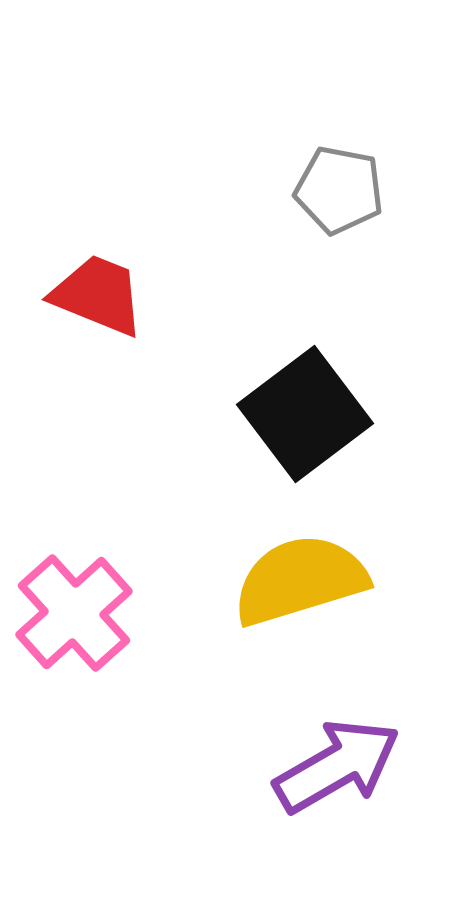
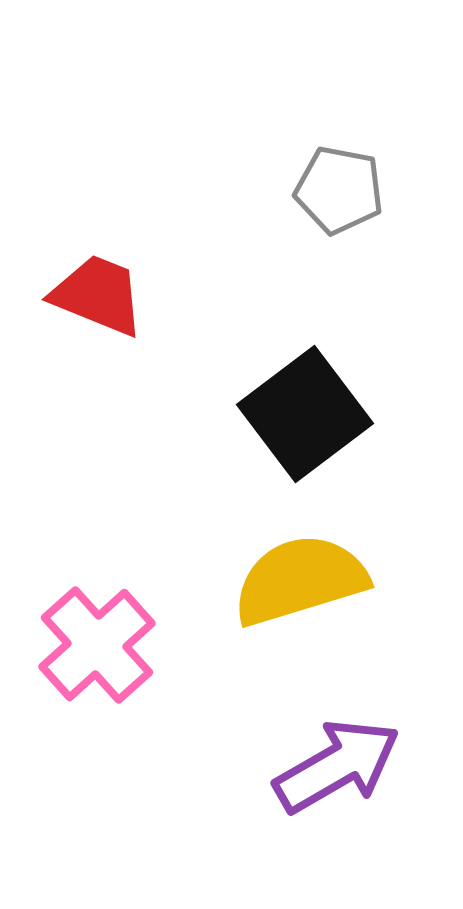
pink cross: moved 23 px right, 32 px down
